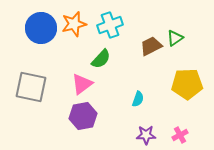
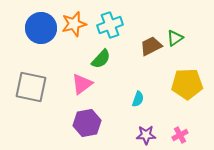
purple hexagon: moved 4 px right, 7 px down
